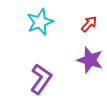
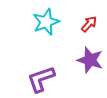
cyan star: moved 6 px right
purple L-shape: rotated 144 degrees counterclockwise
